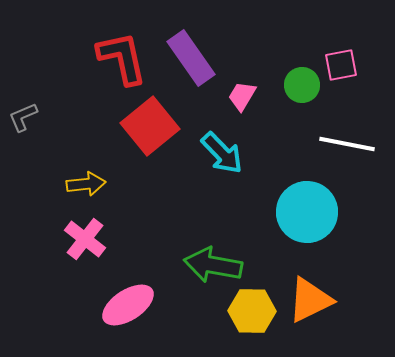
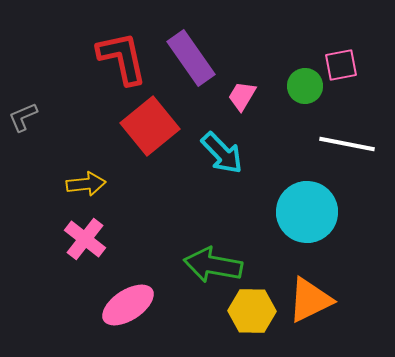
green circle: moved 3 px right, 1 px down
